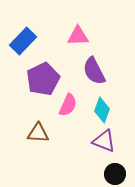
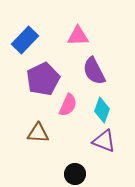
blue rectangle: moved 2 px right, 1 px up
black circle: moved 40 px left
